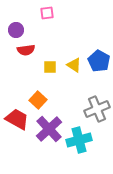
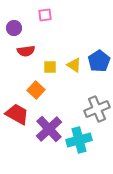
pink square: moved 2 px left, 2 px down
purple circle: moved 2 px left, 2 px up
red semicircle: moved 1 px down
blue pentagon: rotated 10 degrees clockwise
orange square: moved 2 px left, 10 px up
red trapezoid: moved 5 px up
